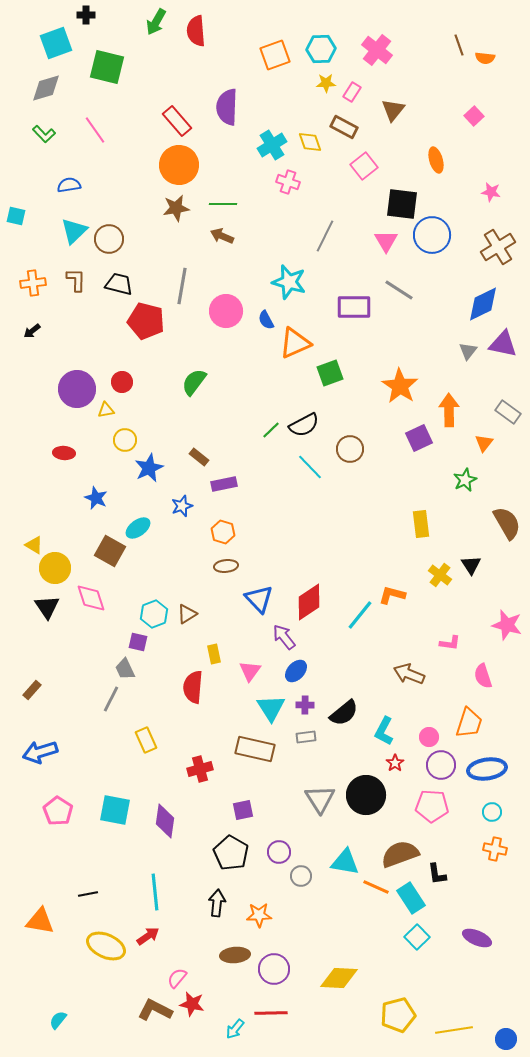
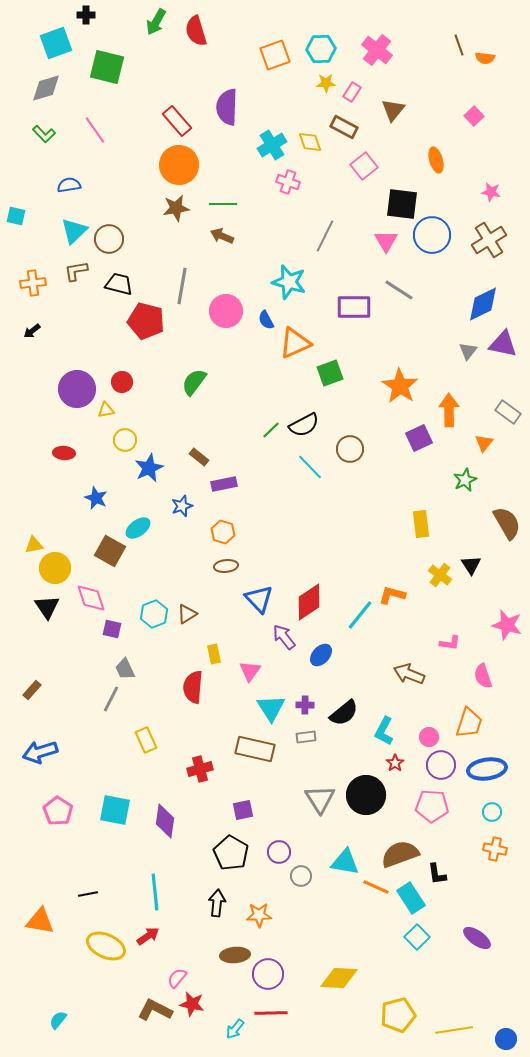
red semicircle at (196, 31): rotated 12 degrees counterclockwise
brown cross at (498, 247): moved 9 px left, 7 px up
brown L-shape at (76, 280): moved 9 px up; rotated 100 degrees counterclockwise
yellow triangle at (34, 545): rotated 42 degrees counterclockwise
purple square at (138, 642): moved 26 px left, 13 px up
blue ellipse at (296, 671): moved 25 px right, 16 px up
purple ellipse at (477, 938): rotated 12 degrees clockwise
purple circle at (274, 969): moved 6 px left, 5 px down
